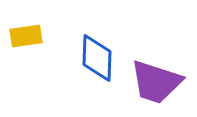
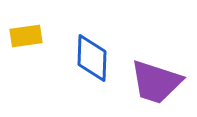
blue diamond: moved 5 px left
